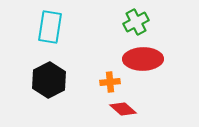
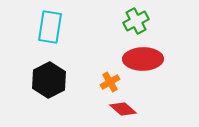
green cross: moved 1 px up
orange cross: rotated 24 degrees counterclockwise
